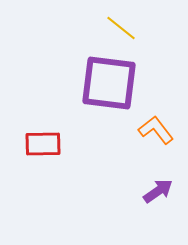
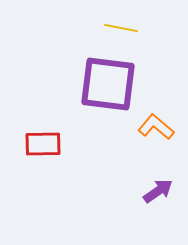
yellow line: rotated 28 degrees counterclockwise
purple square: moved 1 px left, 1 px down
orange L-shape: moved 3 px up; rotated 12 degrees counterclockwise
